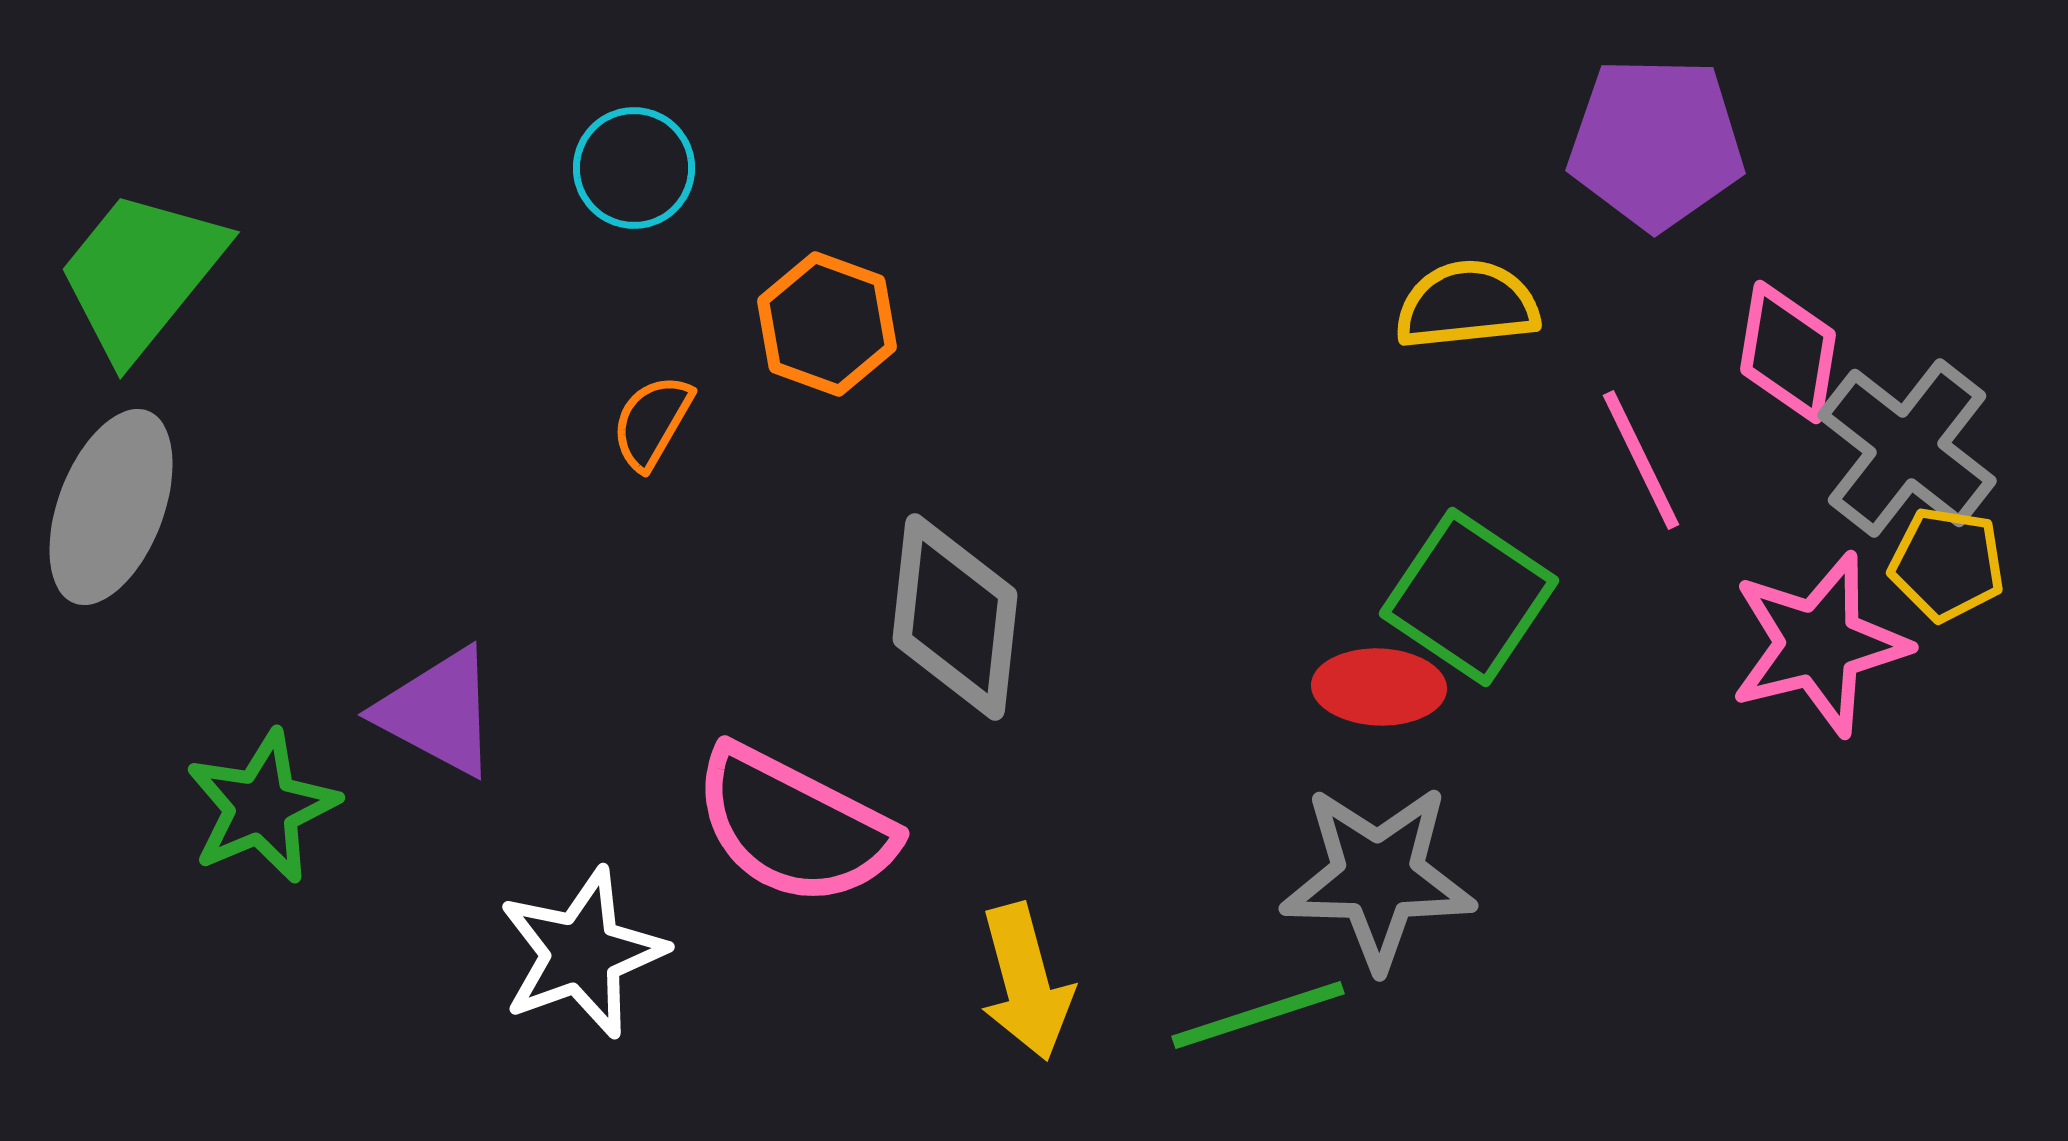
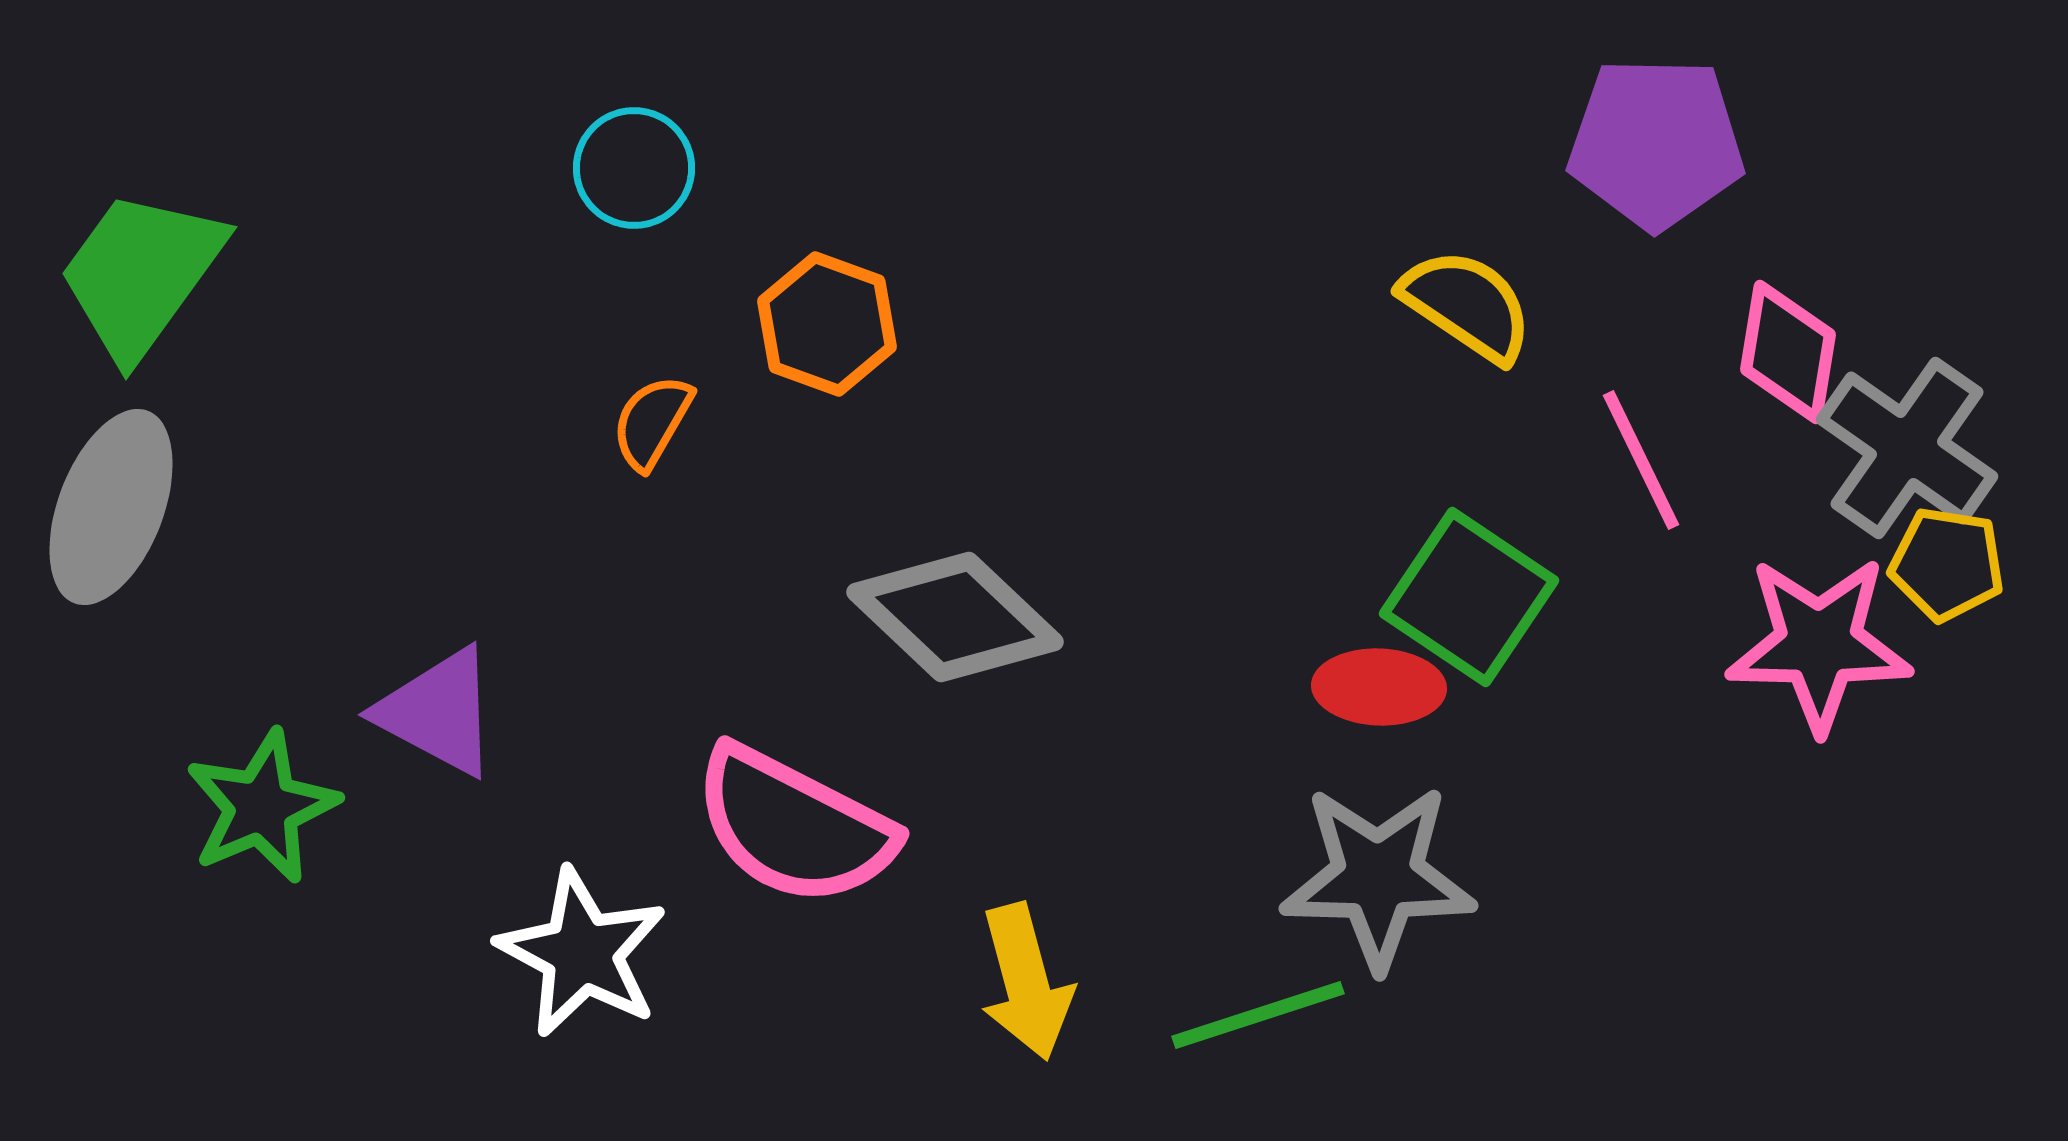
green trapezoid: rotated 3 degrees counterclockwise
yellow semicircle: rotated 40 degrees clockwise
gray cross: rotated 3 degrees counterclockwise
gray diamond: rotated 53 degrees counterclockwise
pink star: rotated 15 degrees clockwise
white star: rotated 24 degrees counterclockwise
